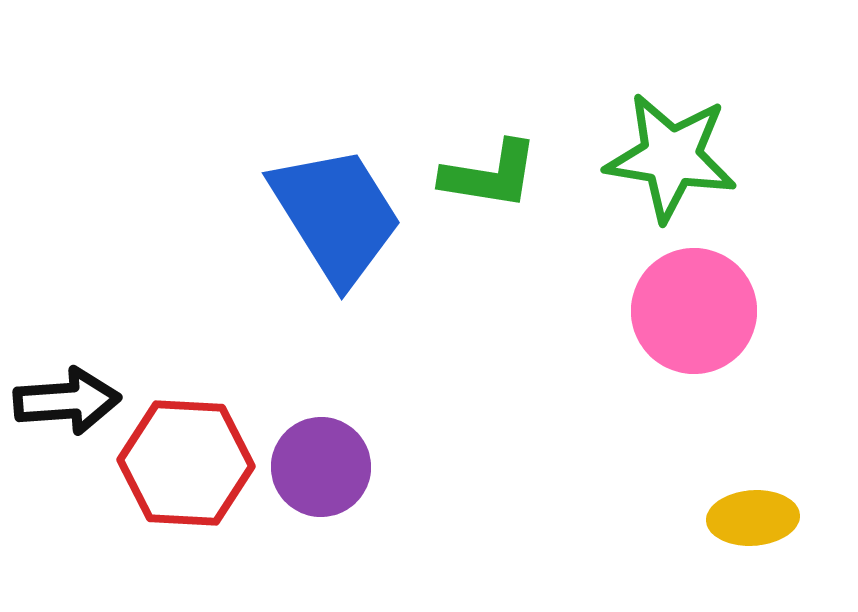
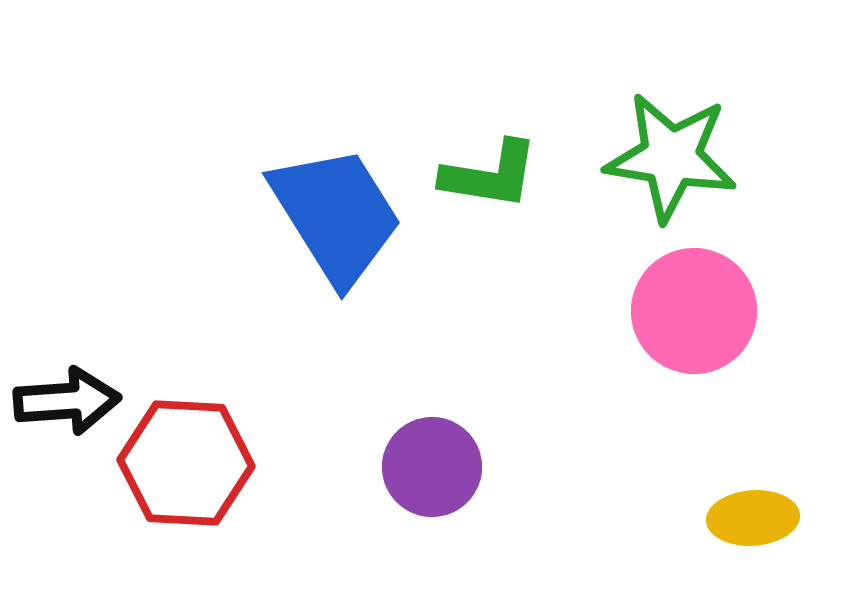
purple circle: moved 111 px right
